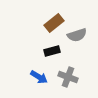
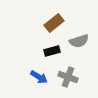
gray semicircle: moved 2 px right, 6 px down
